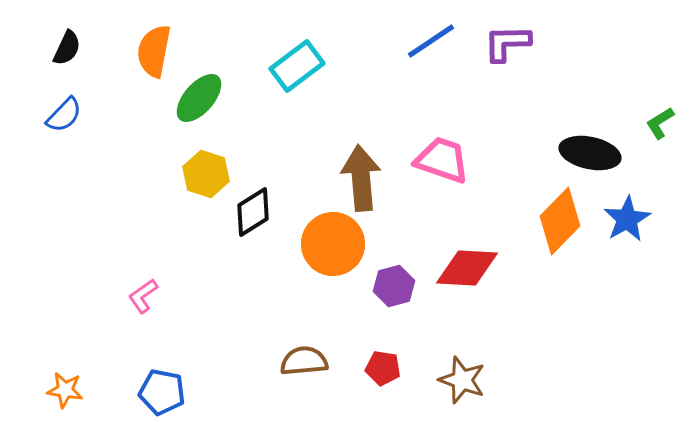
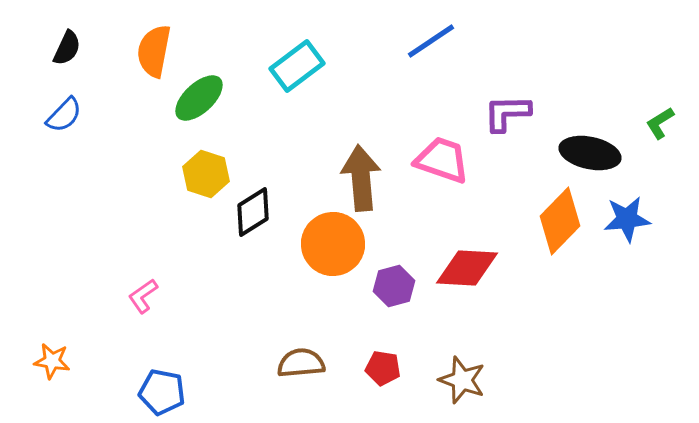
purple L-shape: moved 70 px down
green ellipse: rotated 6 degrees clockwise
blue star: rotated 24 degrees clockwise
brown semicircle: moved 3 px left, 2 px down
orange star: moved 13 px left, 29 px up
